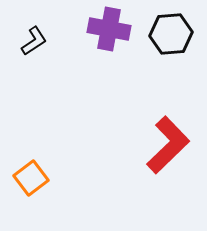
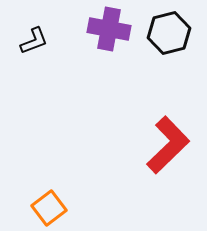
black hexagon: moved 2 px left, 1 px up; rotated 9 degrees counterclockwise
black L-shape: rotated 12 degrees clockwise
orange square: moved 18 px right, 30 px down
